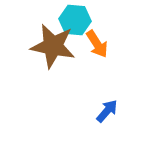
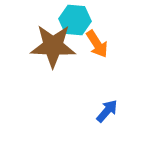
brown star: rotated 9 degrees counterclockwise
